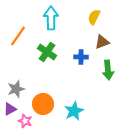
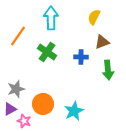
pink star: moved 1 px left
